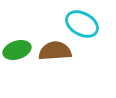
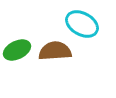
green ellipse: rotated 8 degrees counterclockwise
